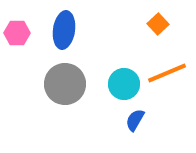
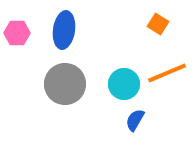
orange square: rotated 15 degrees counterclockwise
